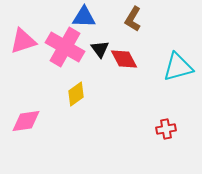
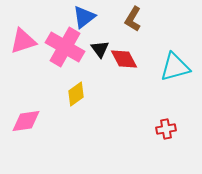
blue triangle: rotated 40 degrees counterclockwise
cyan triangle: moved 3 px left
